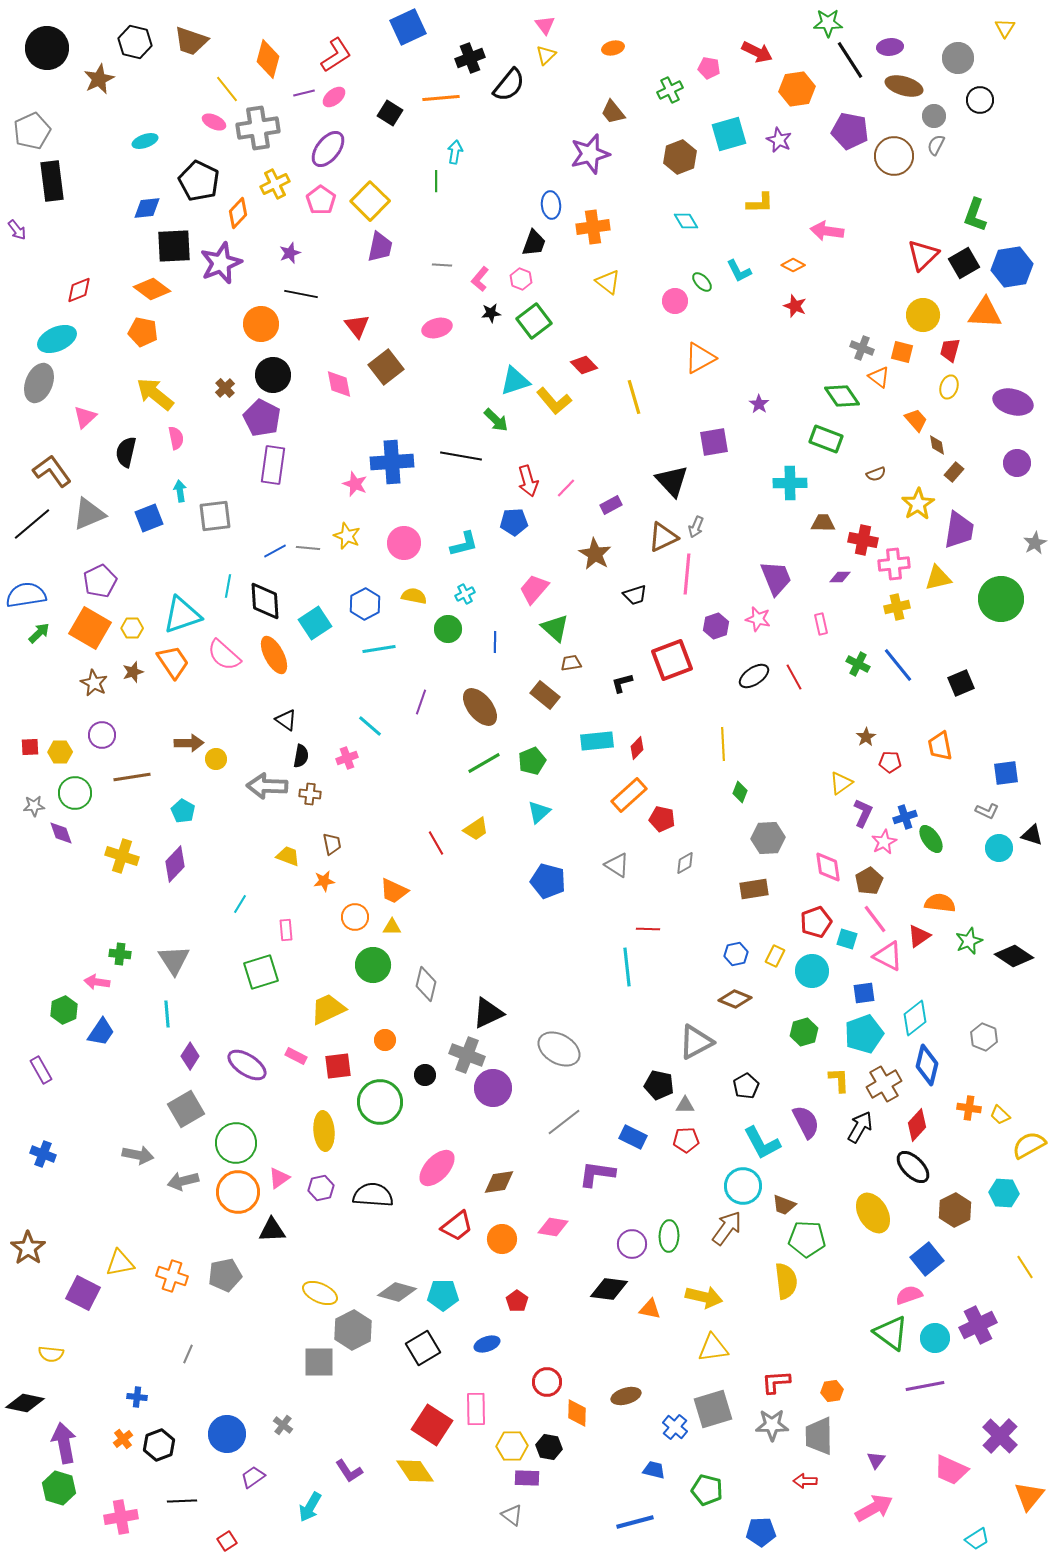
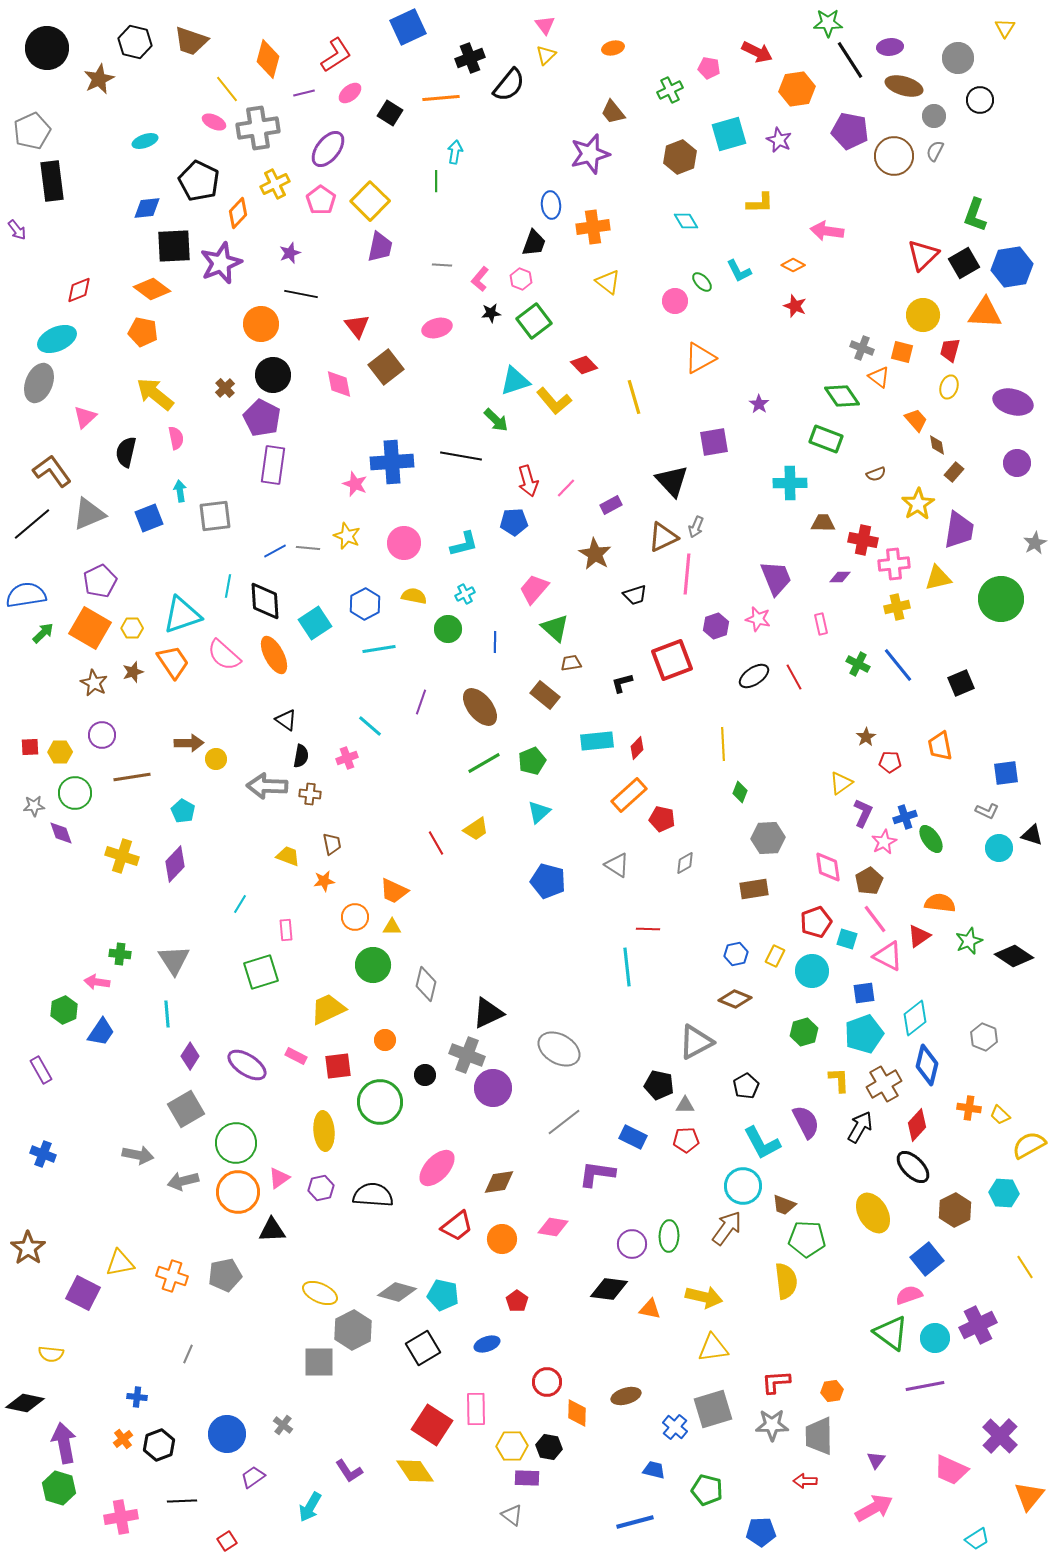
pink ellipse at (334, 97): moved 16 px right, 4 px up
gray semicircle at (936, 145): moved 1 px left, 6 px down
green arrow at (39, 633): moved 4 px right
cyan pentagon at (443, 1295): rotated 12 degrees clockwise
